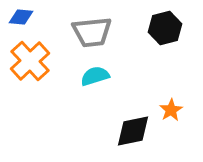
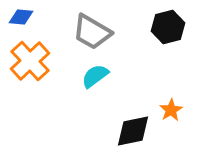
black hexagon: moved 3 px right, 1 px up
gray trapezoid: rotated 36 degrees clockwise
cyan semicircle: rotated 20 degrees counterclockwise
